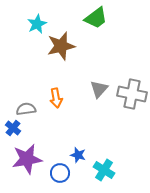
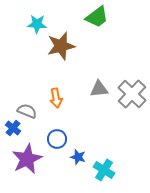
green trapezoid: moved 1 px right, 1 px up
cyan star: rotated 30 degrees clockwise
gray triangle: rotated 42 degrees clockwise
gray cross: rotated 32 degrees clockwise
gray semicircle: moved 1 px right, 2 px down; rotated 30 degrees clockwise
blue star: moved 2 px down
purple star: rotated 16 degrees counterclockwise
blue circle: moved 3 px left, 34 px up
